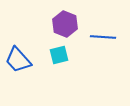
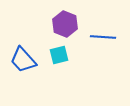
blue trapezoid: moved 5 px right
